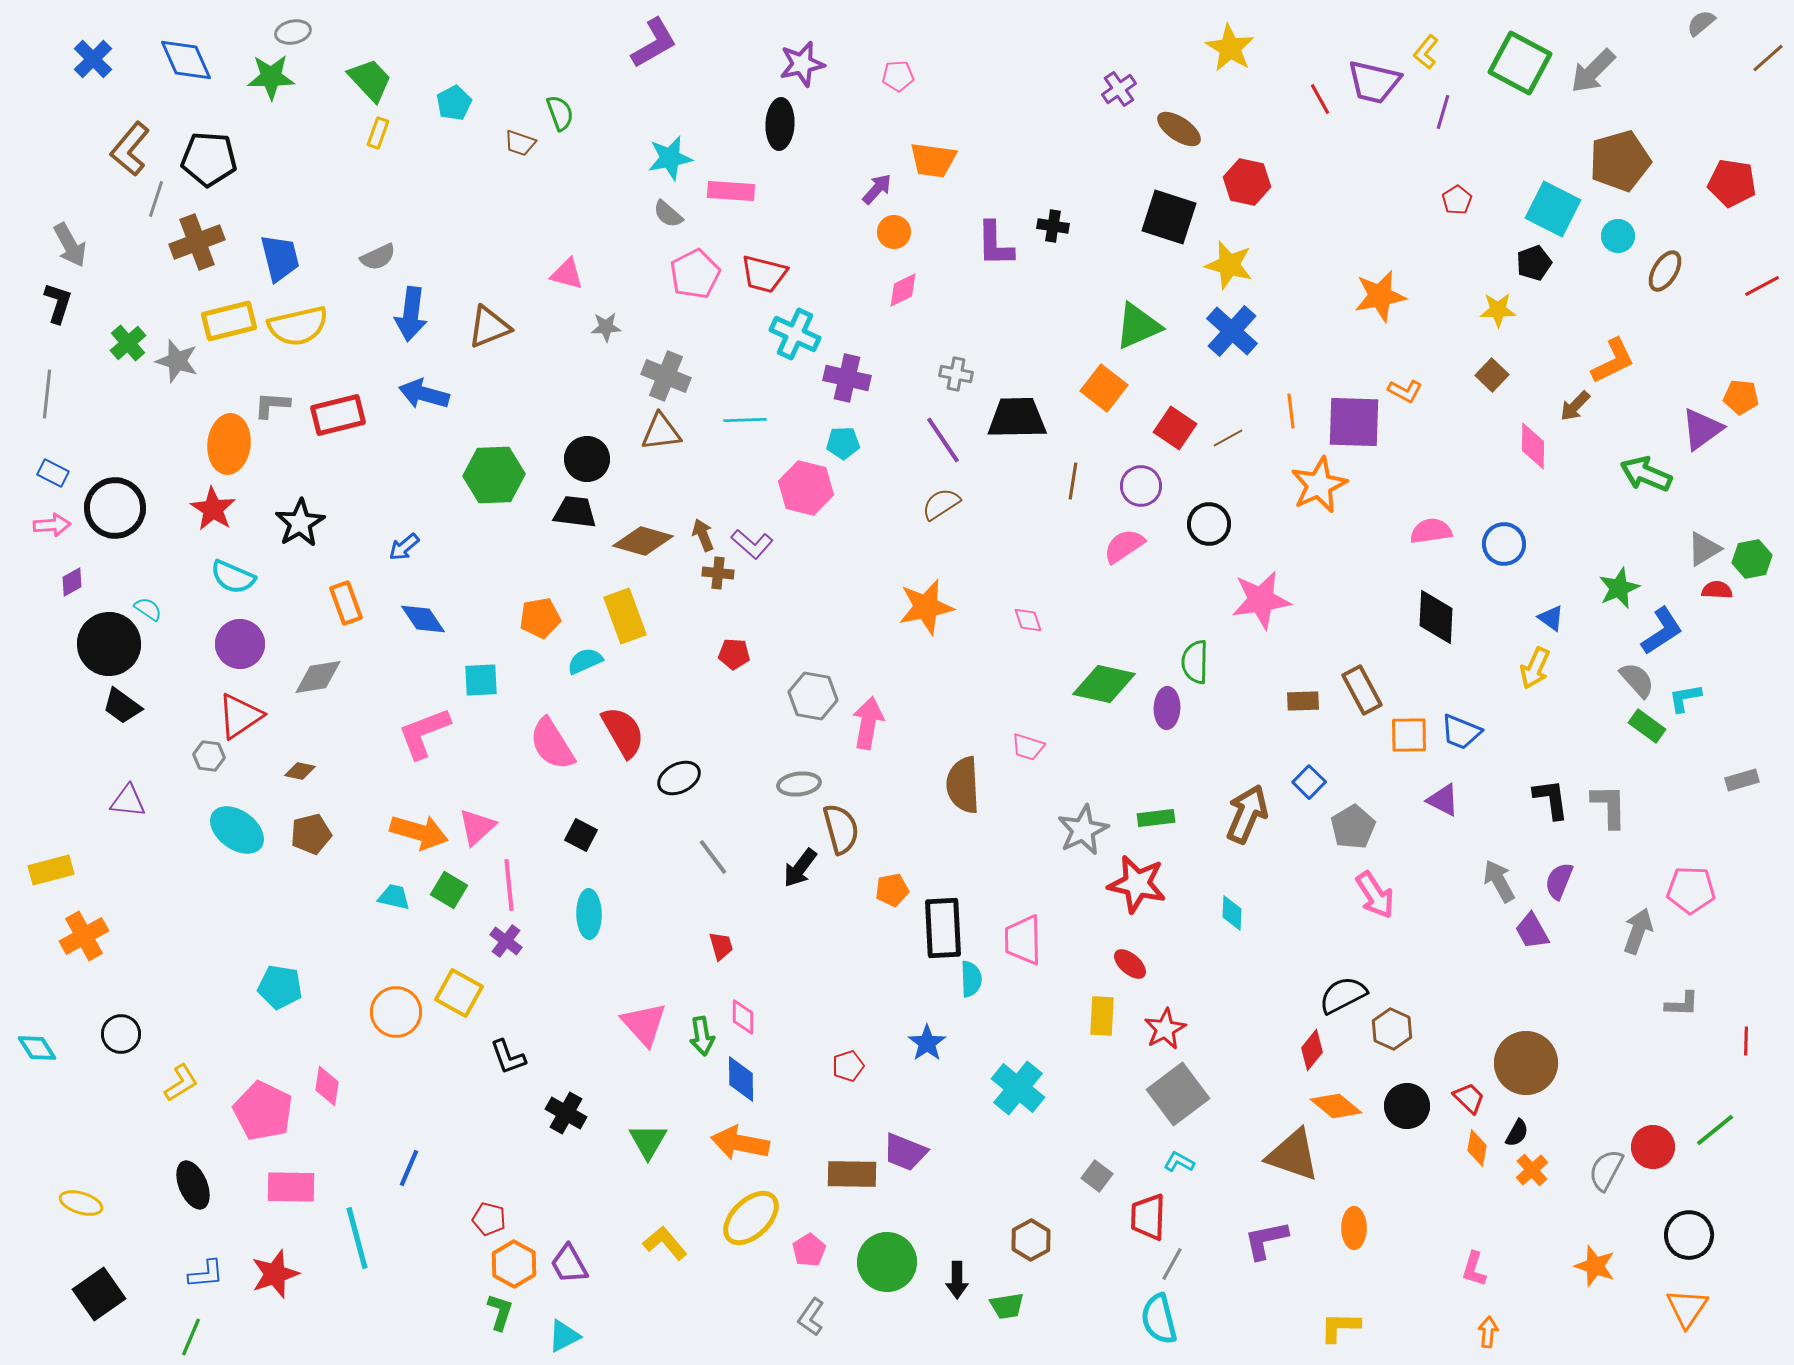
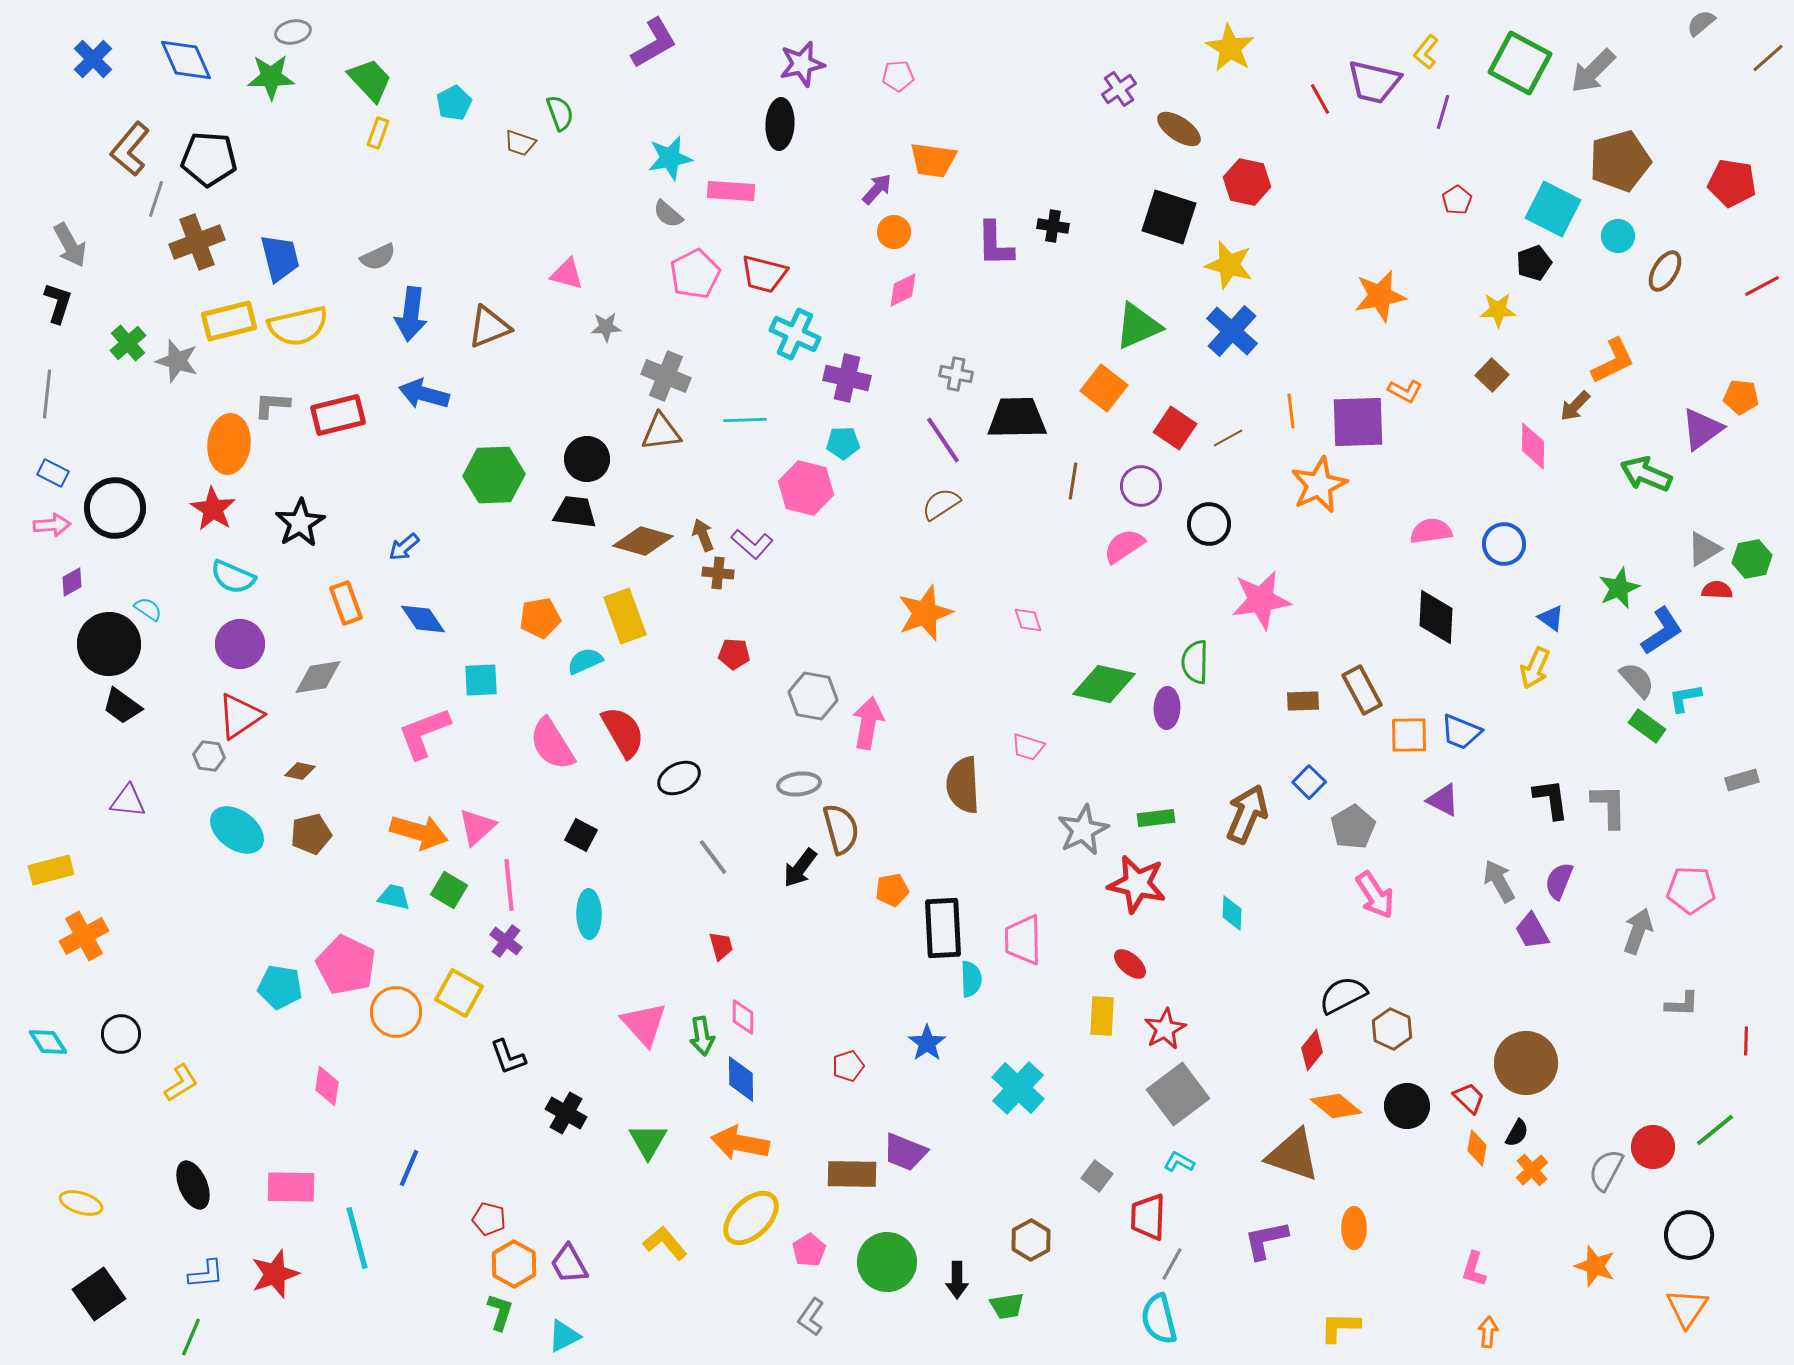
purple square at (1354, 422): moved 4 px right; rotated 4 degrees counterclockwise
orange star at (926, 607): moved 1 px left, 6 px down; rotated 8 degrees counterclockwise
cyan diamond at (37, 1048): moved 11 px right, 6 px up
cyan cross at (1018, 1088): rotated 4 degrees clockwise
pink pentagon at (263, 1111): moved 83 px right, 146 px up
